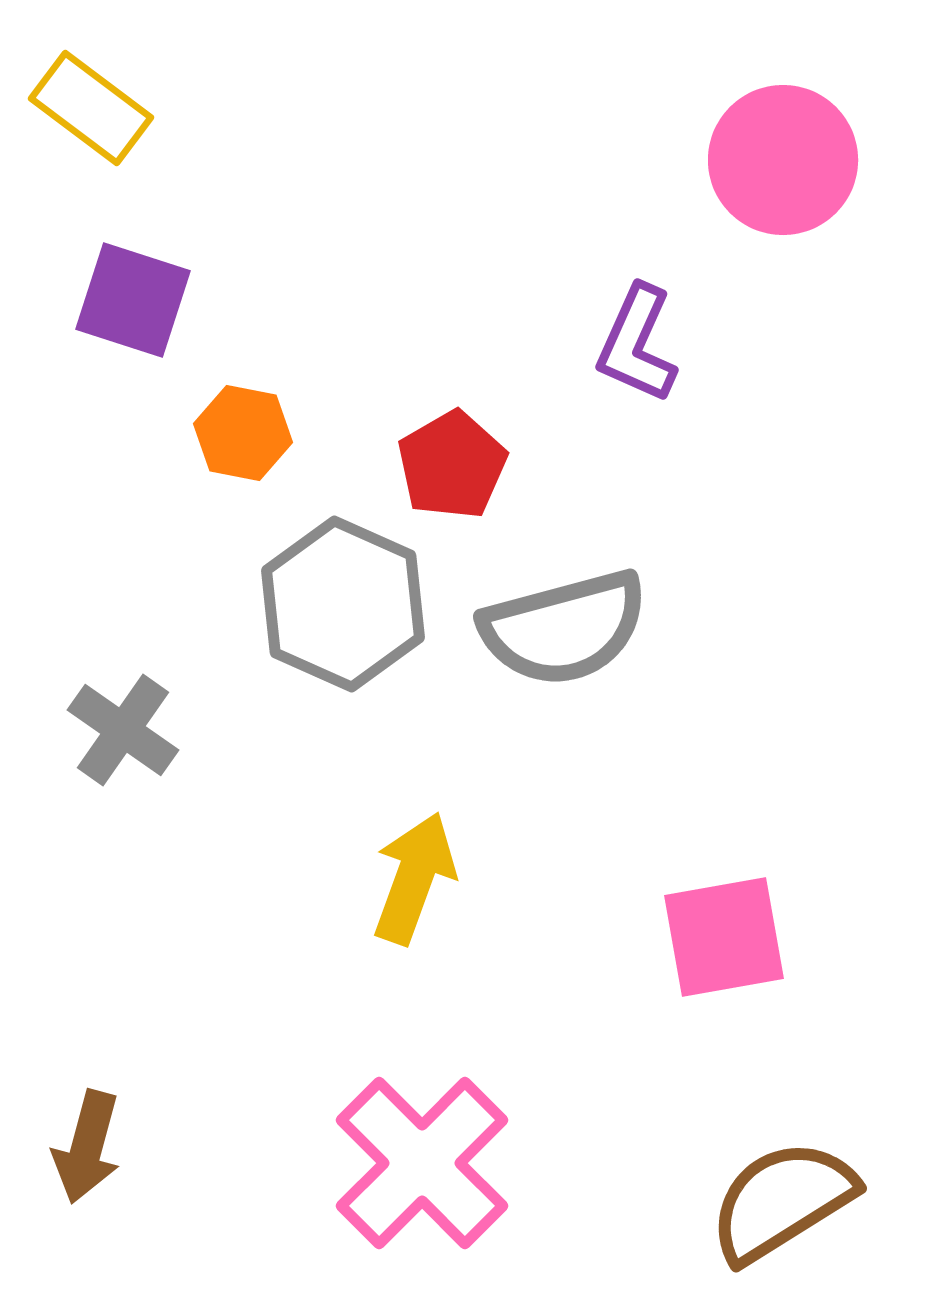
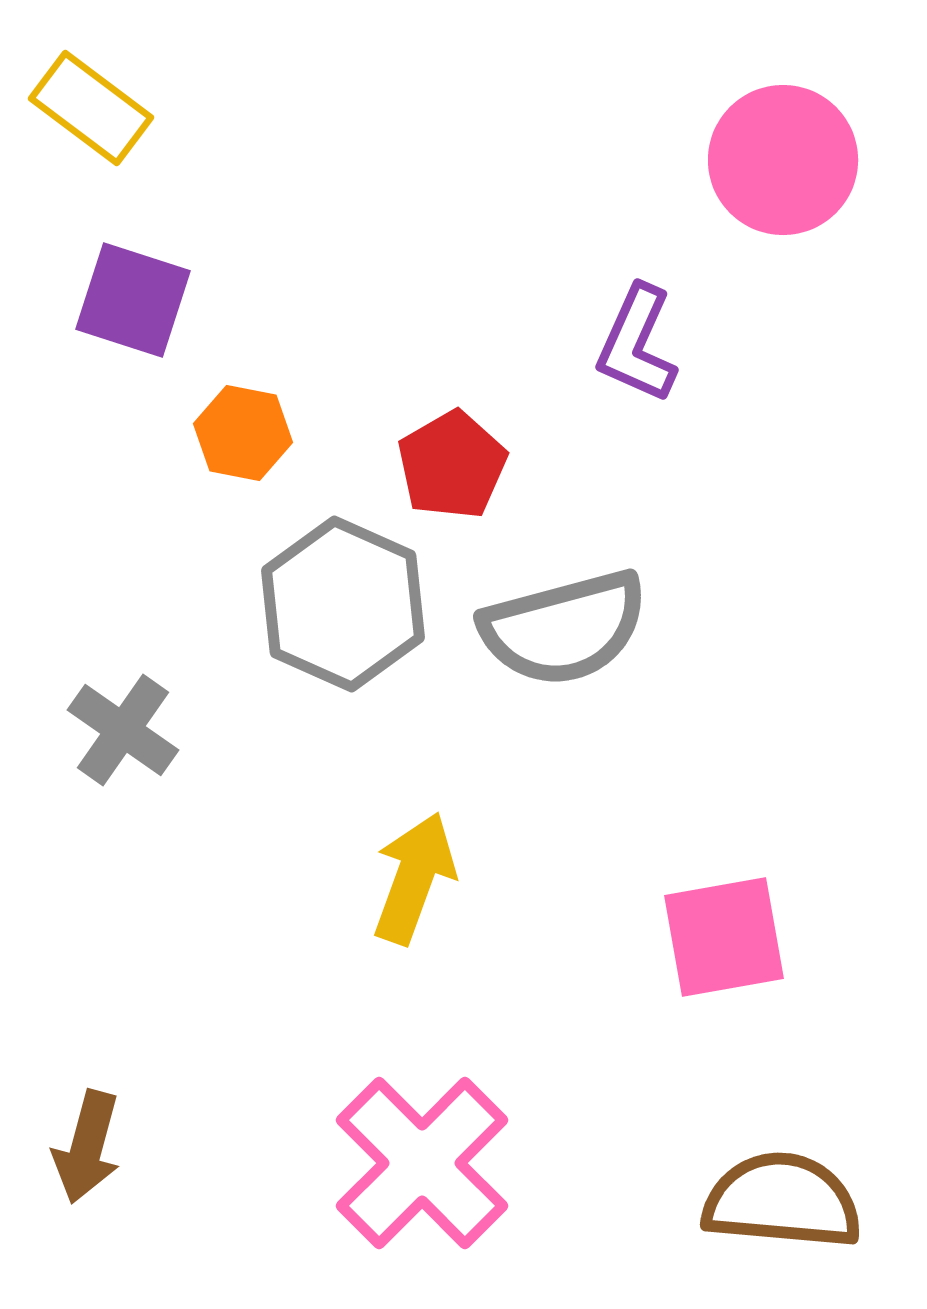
brown semicircle: rotated 37 degrees clockwise
